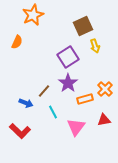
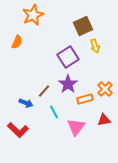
purple star: moved 1 px down
cyan line: moved 1 px right
red L-shape: moved 2 px left, 1 px up
